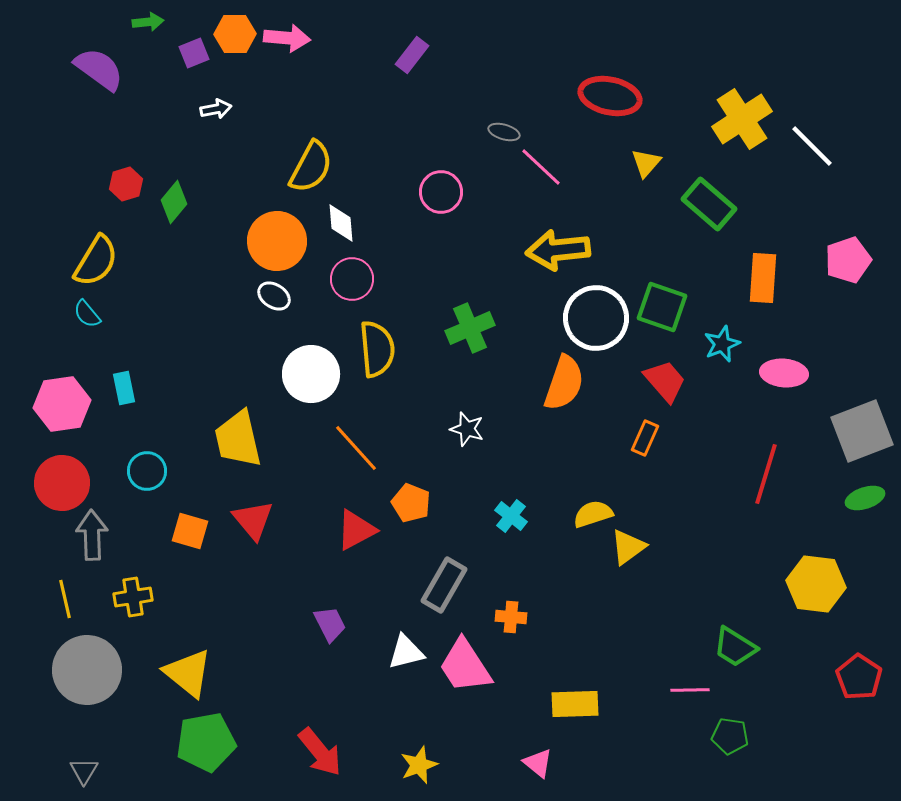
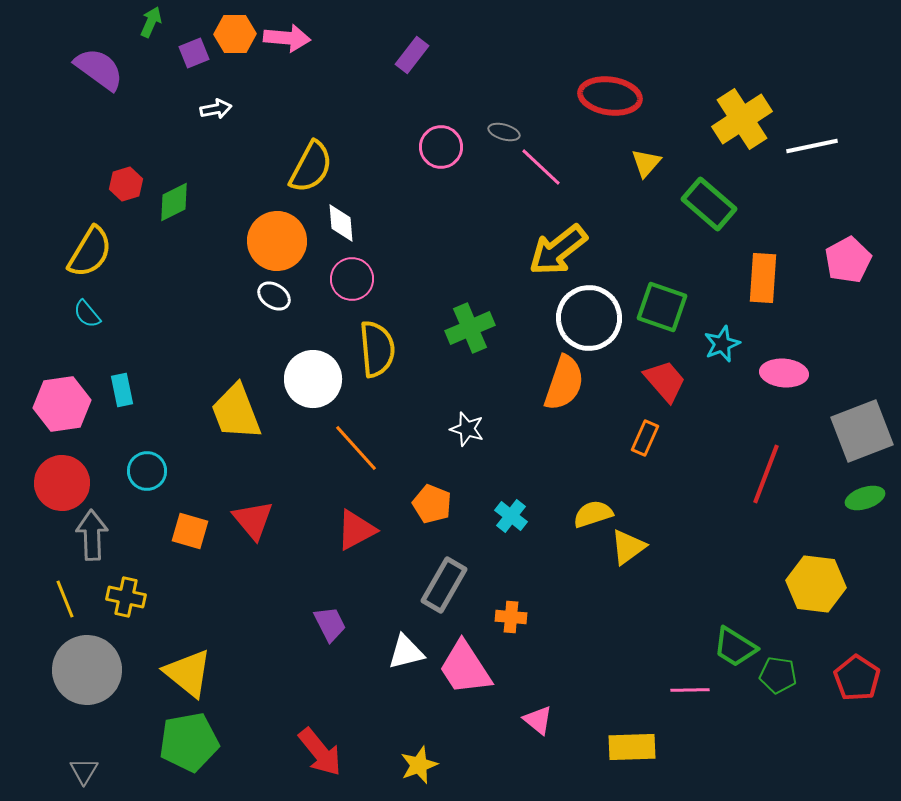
green arrow at (148, 22): moved 3 px right; rotated 60 degrees counterclockwise
red ellipse at (610, 96): rotated 4 degrees counterclockwise
white line at (812, 146): rotated 57 degrees counterclockwise
pink circle at (441, 192): moved 45 px up
green diamond at (174, 202): rotated 24 degrees clockwise
yellow arrow at (558, 250): rotated 32 degrees counterclockwise
pink pentagon at (848, 260): rotated 9 degrees counterclockwise
yellow semicircle at (96, 261): moved 6 px left, 9 px up
white circle at (596, 318): moved 7 px left
white circle at (311, 374): moved 2 px right, 5 px down
cyan rectangle at (124, 388): moved 2 px left, 2 px down
yellow trapezoid at (238, 439): moved 2 px left, 27 px up; rotated 8 degrees counterclockwise
red line at (766, 474): rotated 4 degrees clockwise
orange pentagon at (411, 503): moved 21 px right, 1 px down
yellow cross at (133, 597): moved 7 px left; rotated 21 degrees clockwise
yellow line at (65, 599): rotated 9 degrees counterclockwise
pink trapezoid at (465, 666): moved 2 px down
red pentagon at (859, 677): moved 2 px left, 1 px down
yellow rectangle at (575, 704): moved 57 px right, 43 px down
green pentagon at (730, 736): moved 48 px right, 61 px up
green pentagon at (206, 742): moved 17 px left
pink triangle at (538, 763): moved 43 px up
